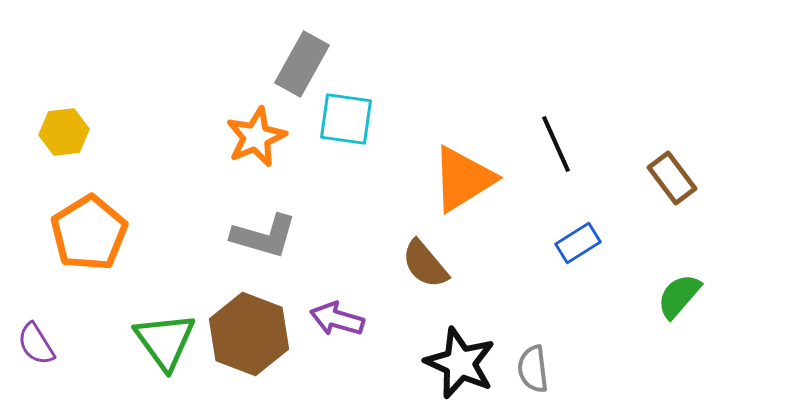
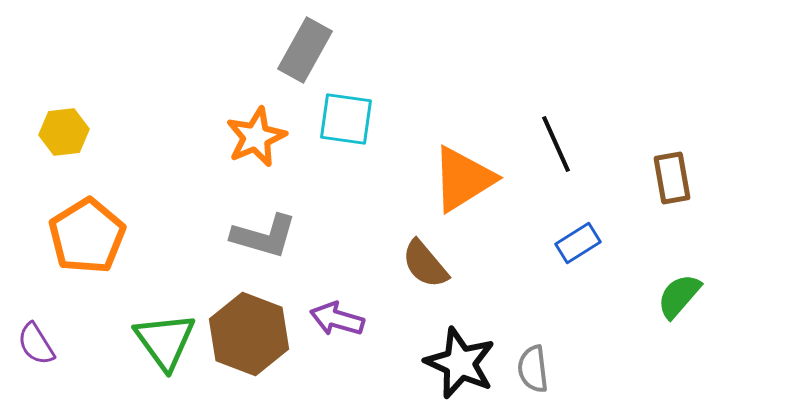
gray rectangle: moved 3 px right, 14 px up
brown rectangle: rotated 27 degrees clockwise
orange pentagon: moved 2 px left, 3 px down
